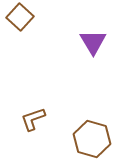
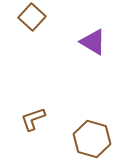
brown square: moved 12 px right
purple triangle: rotated 28 degrees counterclockwise
